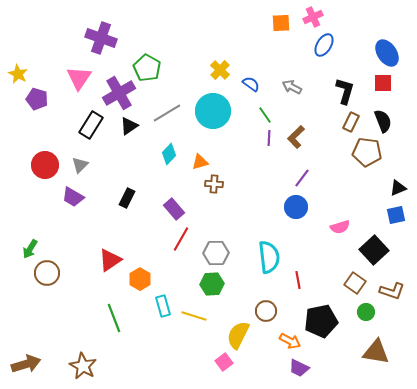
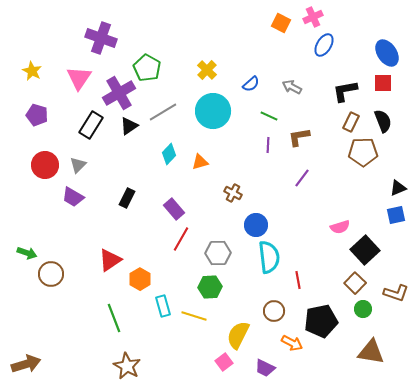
orange square at (281, 23): rotated 30 degrees clockwise
yellow cross at (220, 70): moved 13 px left
yellow star at (18, 74): moved 14 px right, 3 px up
blue semicircle at (251, 84): rotated 102 degrees clockwise
black L-shape at (345, 91): rotated 116 degrees counterclockwise
purple pentagon at (37, 99): moved 16 px down
gray line at (167, 113): moved 4 px left, 1 px up
green line at (265, 115): moved 4 px right, 1 px down; rotated 30 degrees counterclockwise
brown L-shape at (296, 137): moved 3 px right; rotated 35 degrees clockwise
purple line at (269, 138): moved 1 px left, 7 px down
brown pentagon at (367, 152): moved 4 px left; rotated 8 degrees counterclockwise
gray triangle at (80, 165): moved 2 px left
brown cross at (214, 184): moved 19 px right, 9 px down; rotated 24 degrees clockwise
blue circle at (296, 207): moved 40 px left, 18 px down
green arrow at (30, 249): moved 3 px left, 4 px down; rotated 102 degrees counterclockwise
black square at (374, 250): moved 9 px left
gray hexagon at (216, 253): moved 2 px right
brown circle at (47, 273): moved 4 px right, 1 px down
brown square at (355, 283): rotated 10 degrees clockwise
green hexagon at (212, 284): moved 2 px left, 3 px down
brown L-shape at (392, 291): moved 4 px right, 2 px down
brown circle at (266, 311): moved 8 px right
green circle at (366, 312): moved 3 px left, 3 px up
orange arrow at (290, 341): moved 2 px right, 2 px down
brown triangle at (376, 352): moved 5 px left
brown star at (83, 366): moved 44 px right
purple trapezoid at (299, 368): moved 34 px left
